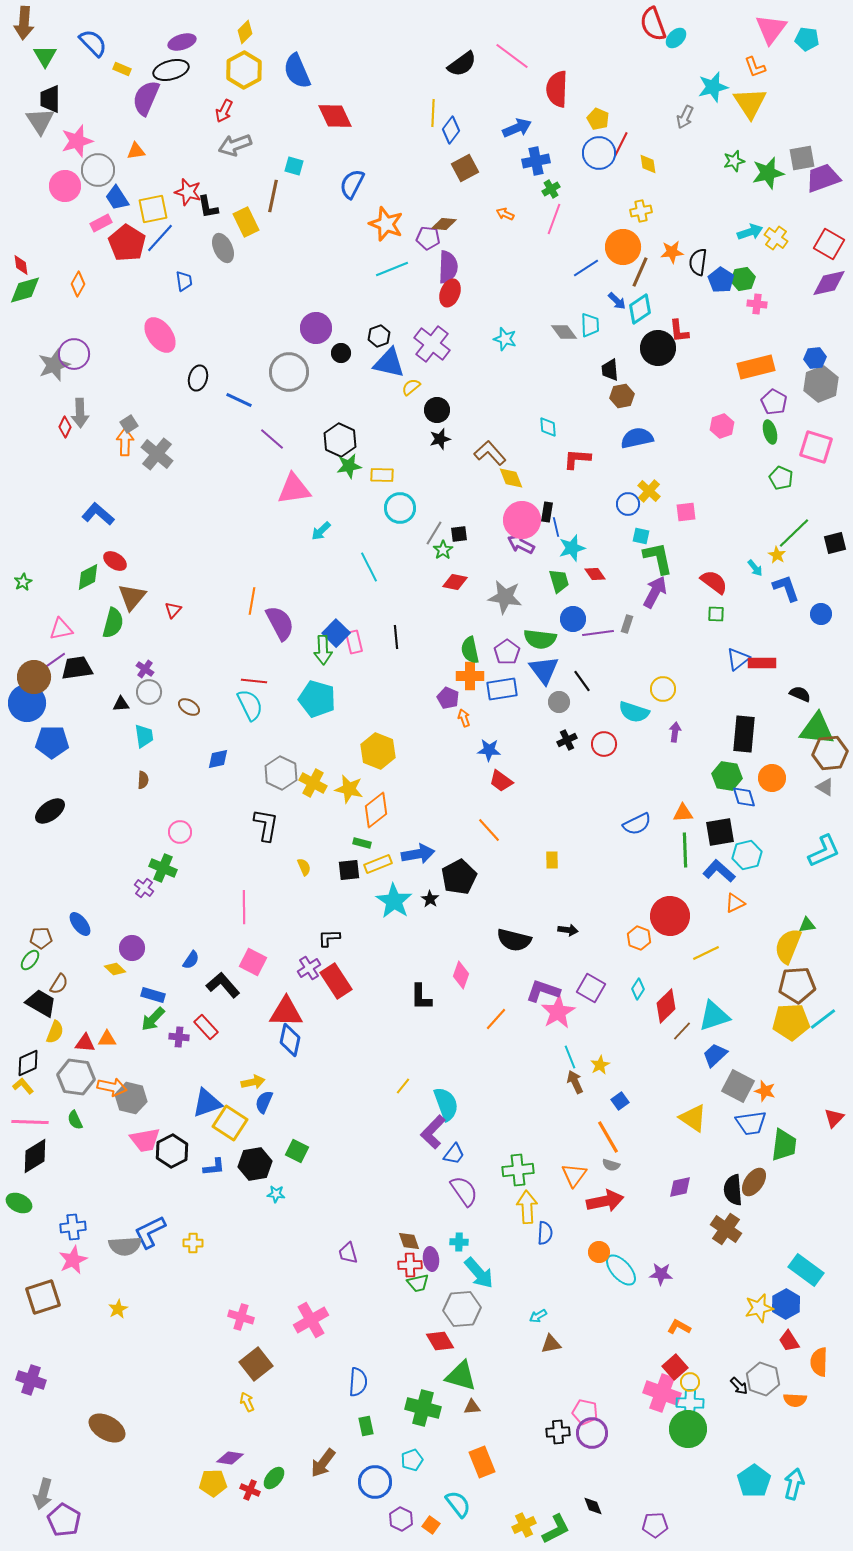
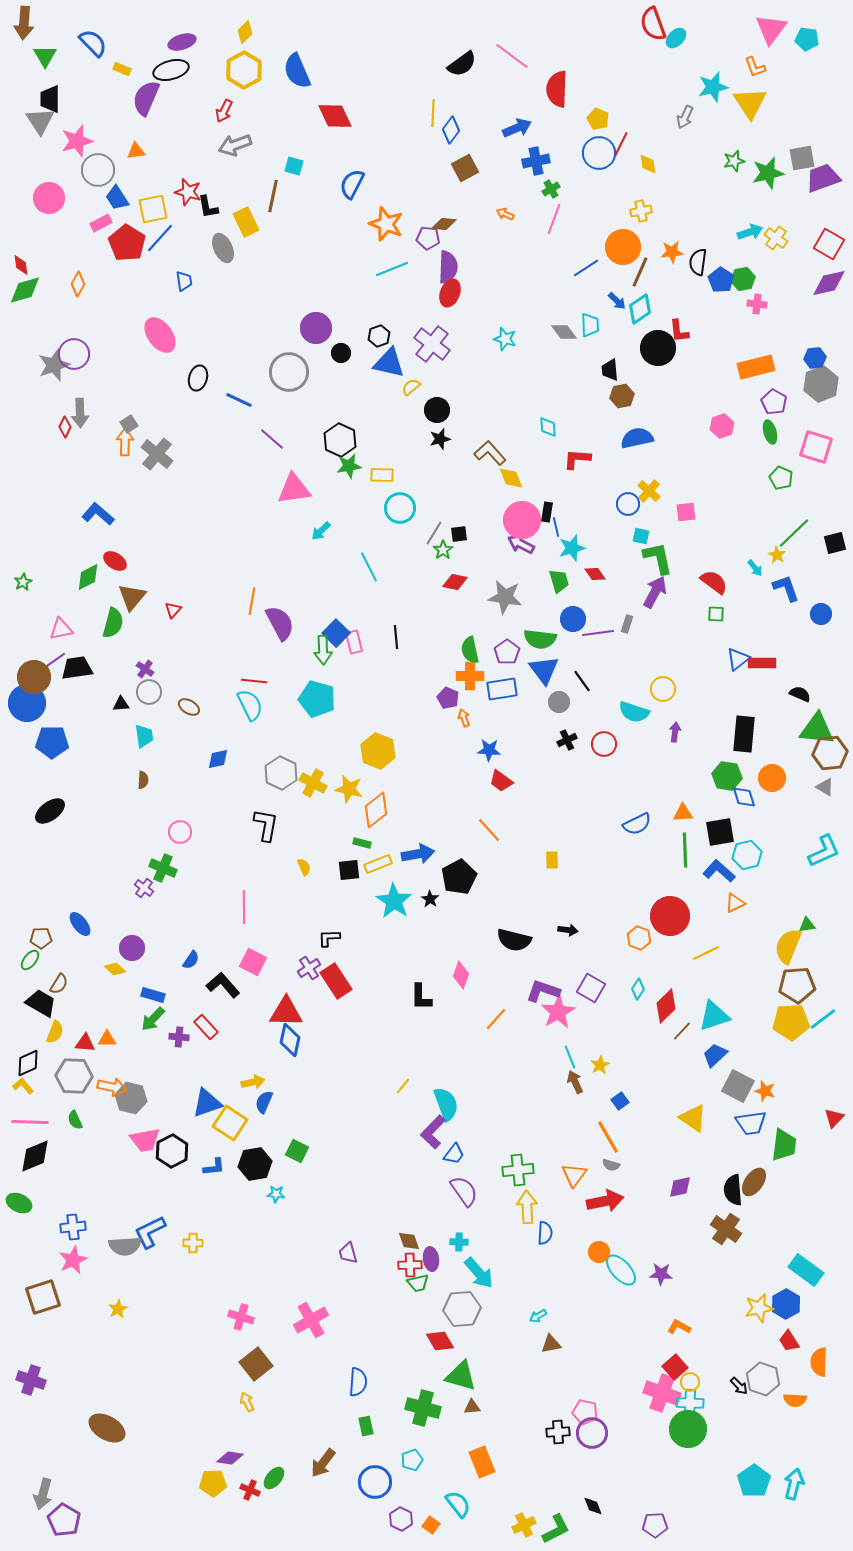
pink circle at (65, 186): moved 16 px left, 12 px down
gray hexagon at (76, 1077): moved 2 px left, 1 px up; rotated 6 degrees counterclockwise
black diamond at (35, 1156): rotated 9 degrees clockwise
